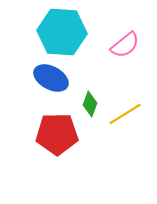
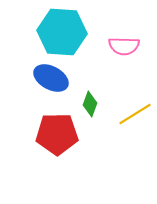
pink semicircle: moved 1 px left, 1 px down; rotated 40 degrees clockwise
yellow line: moved 10 px right
